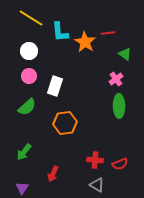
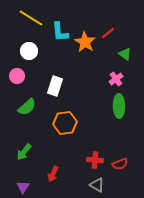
red line: rotated 32 degrees counterclockwise
pink circle: moved 12 px left
purple triangle: moved 1 px right, 1 px up
